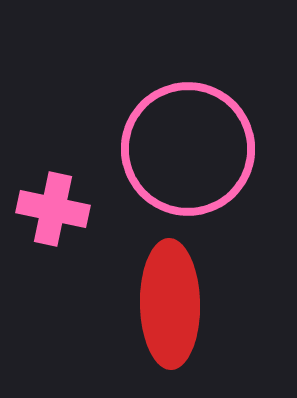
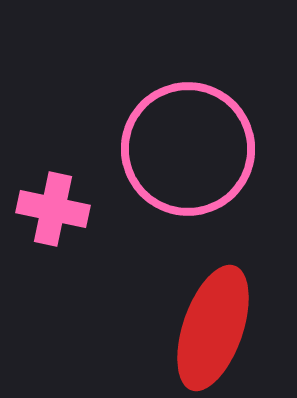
red ellipse: moved 43 px right, 24 px down; rotated 20 degrees clockwise
